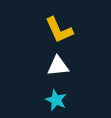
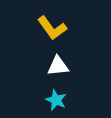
yellow L-shape: moved 7 px left, 2 px up; rotated 12 degrees counterclockwise
